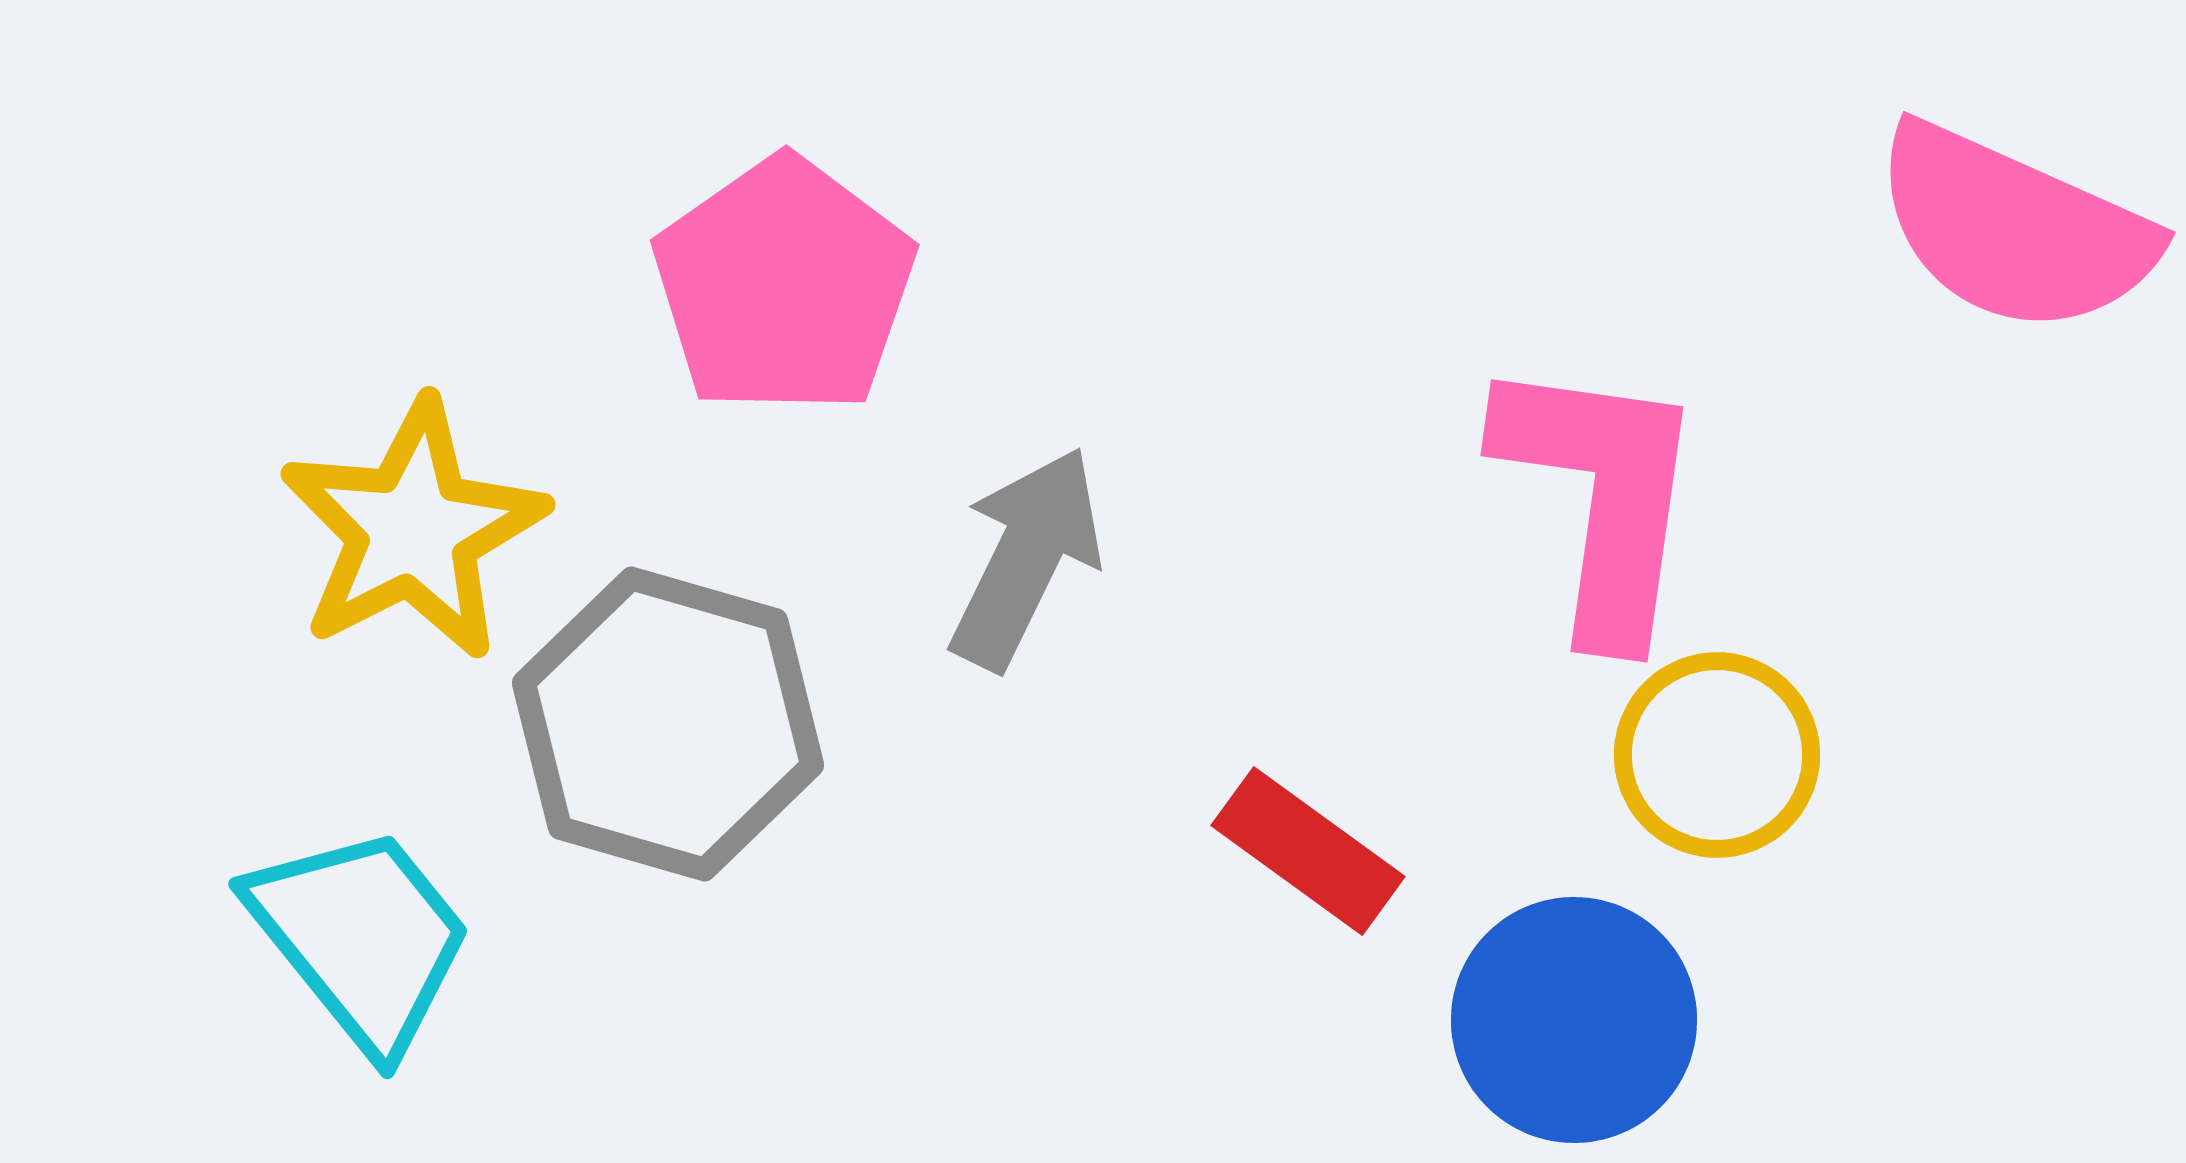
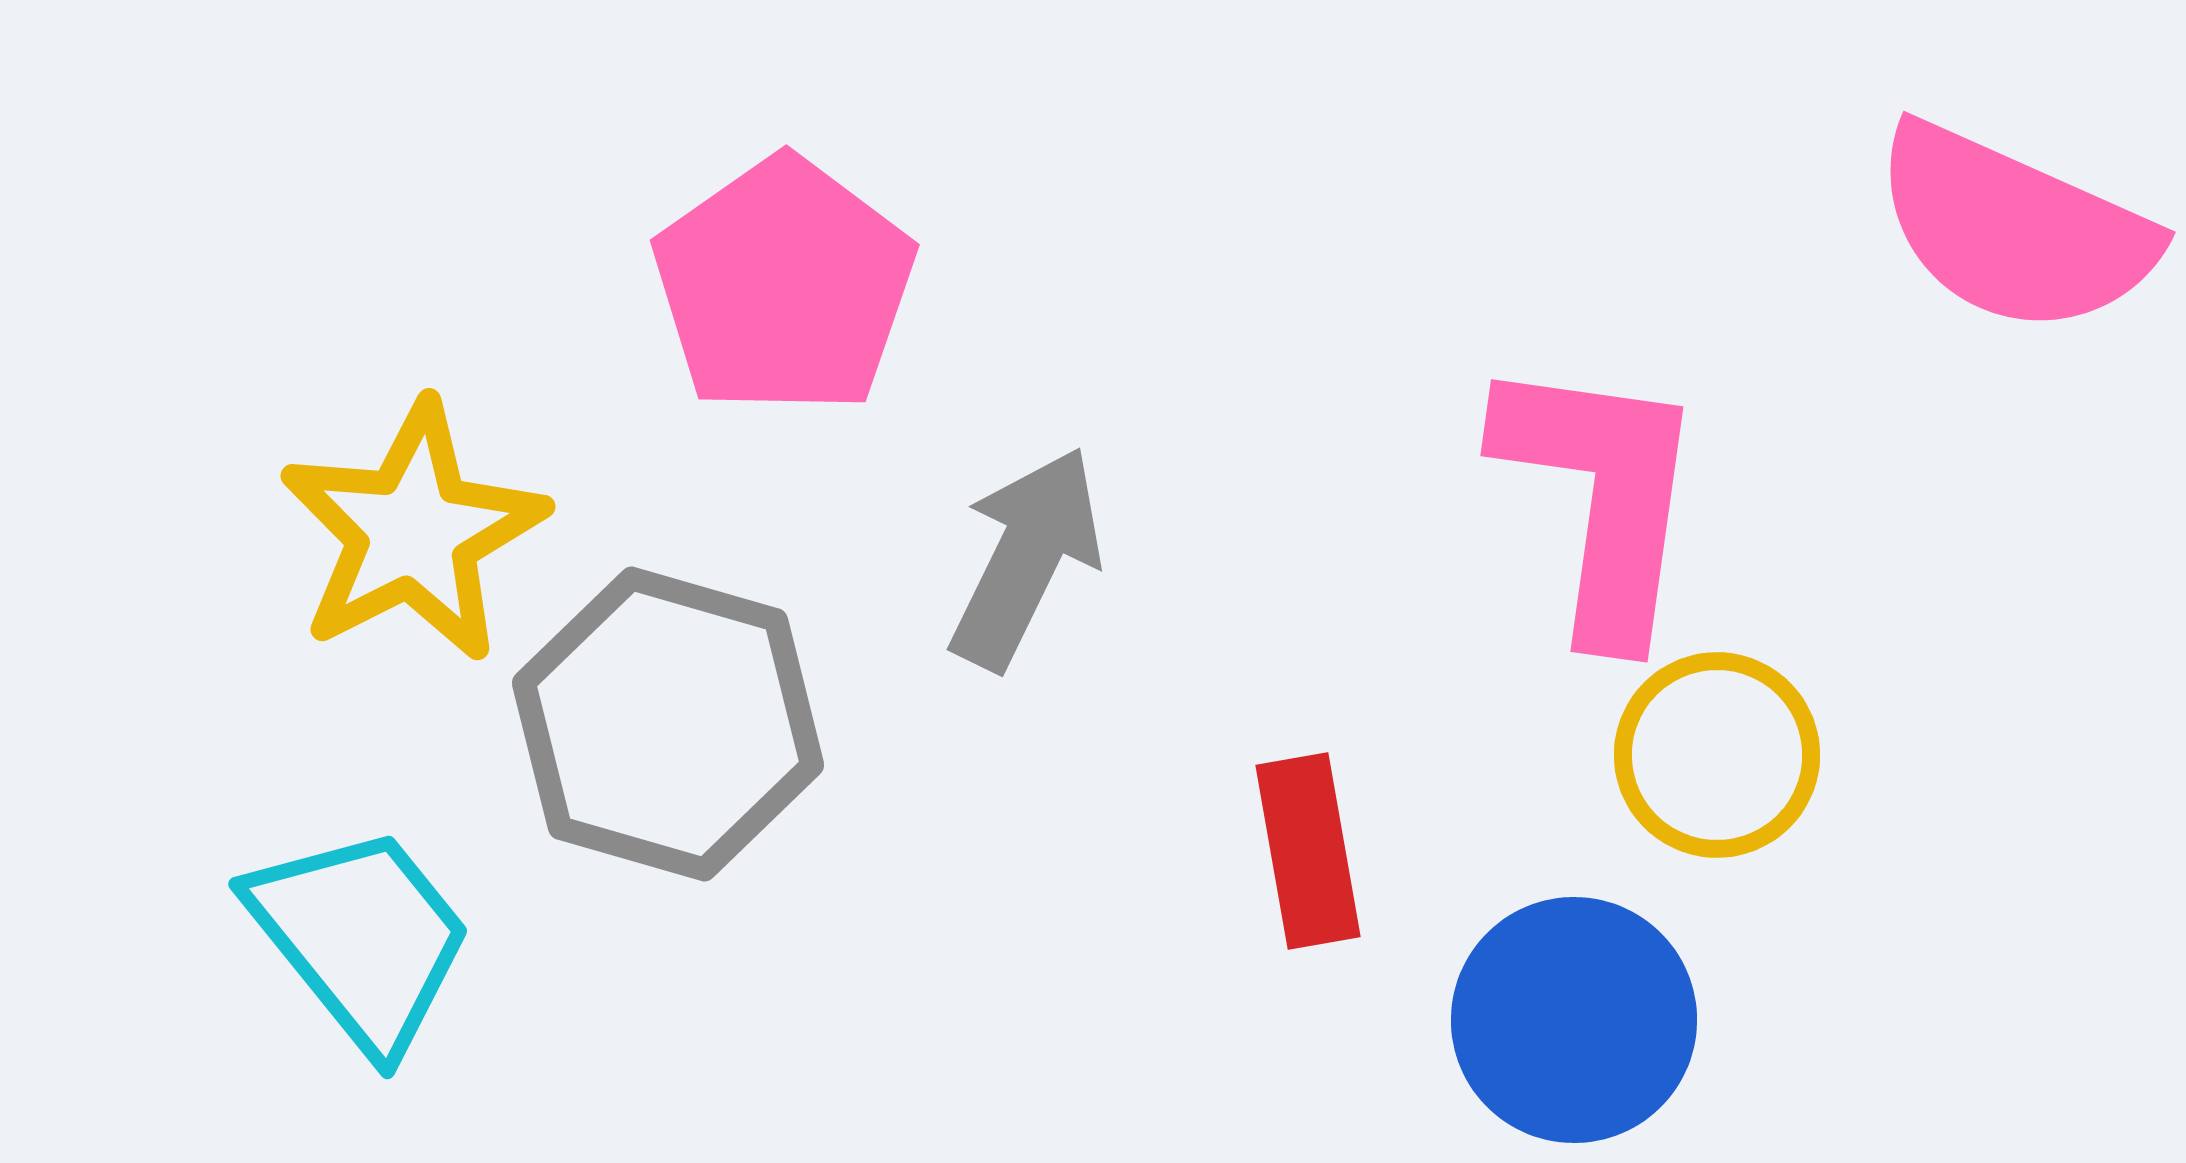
yellow star: moved 2 px down
red rectangle: rotated 44 degrees clockwise
